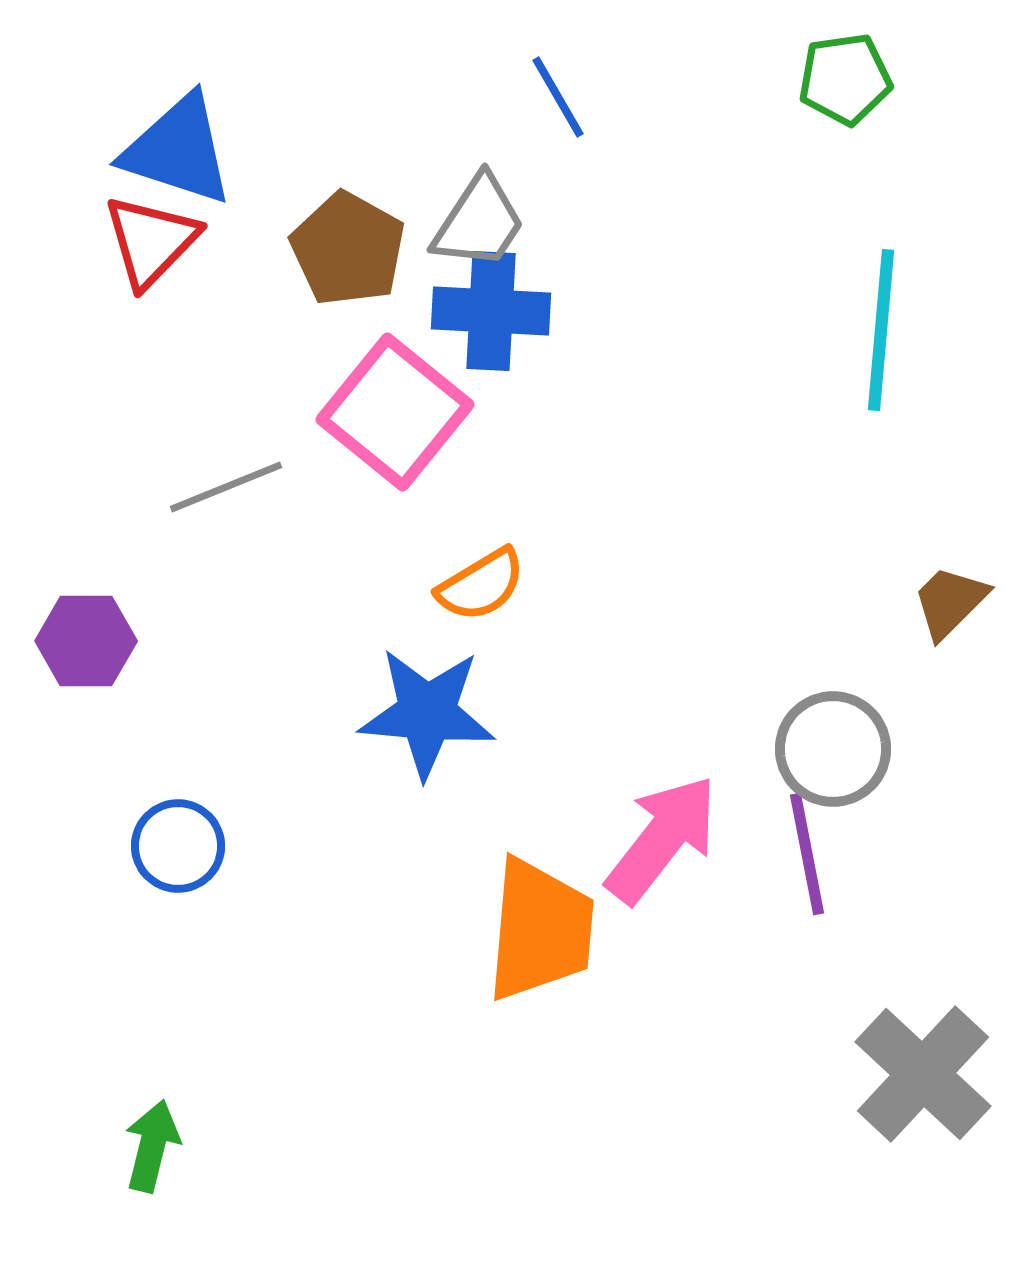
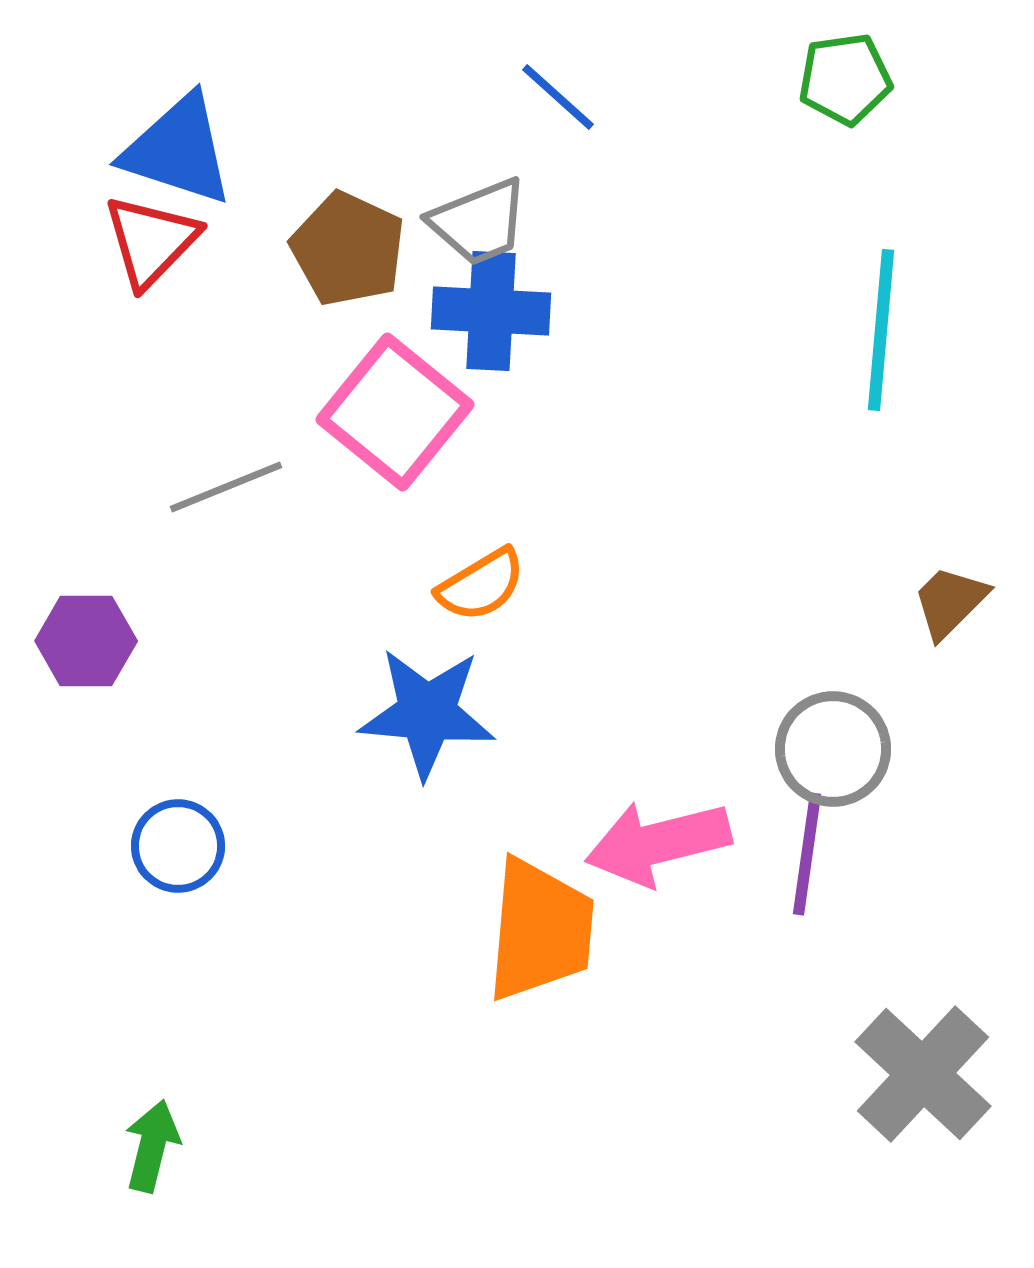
blue line: rotated 18 degrees counterclockwise
gray trapezoid: rotated 35 degrees clockwise
brown pentagon: rotated 4 degrees counterclockwise
pink arrow: moved 4 px left, 4 px down; rotated 142 degrees counterclockwise
purple line: rotated 19 degrees clockwise
